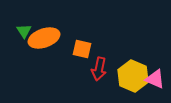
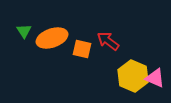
orange ellipse: moved 8 px right
red arrow: moved 9 px right, 28 px up; rotated 115 degrees clockwise
pink triangle: moved 1 px up
